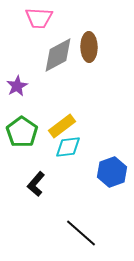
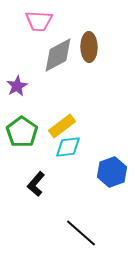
pink trapezoid: moved 3 px down
